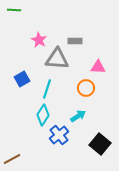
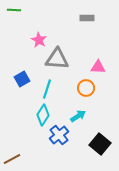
gray rectangle: moved 12 px right, 23 px up
